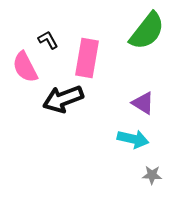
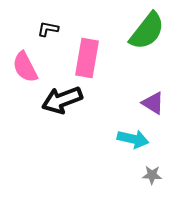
black L-shape: moved 11 px up; rotated 50 degrees counterclockwise
black arrow: moved 1 px left, 1 px down
purple triangle: moved 10 px right
